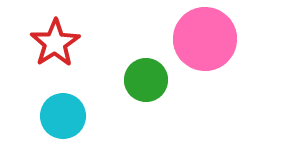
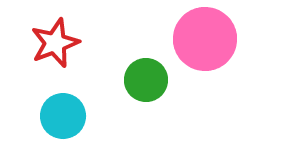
red star: rotated 12 degrees clockwise
